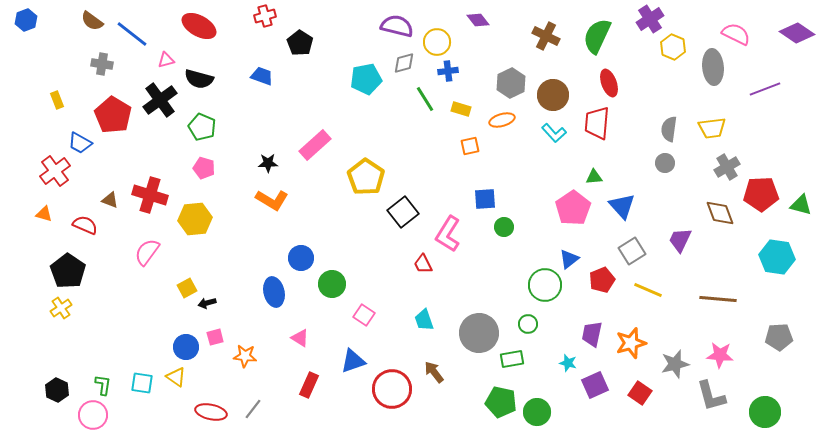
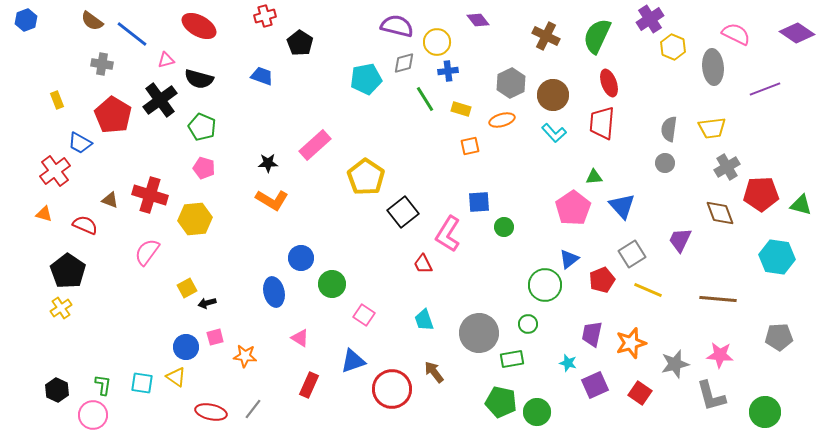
red trapezoid at (597, 123): moved 5 px right
blue square at (485, 199): moved 6 px left, 3 px down
gray square at (632, 251): moved 3 px down
